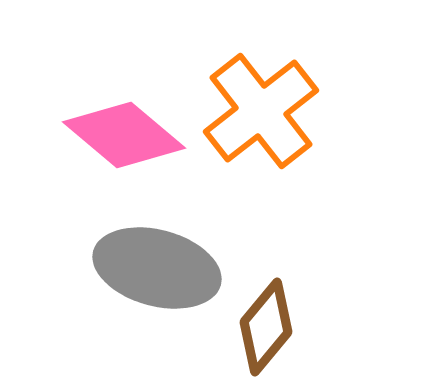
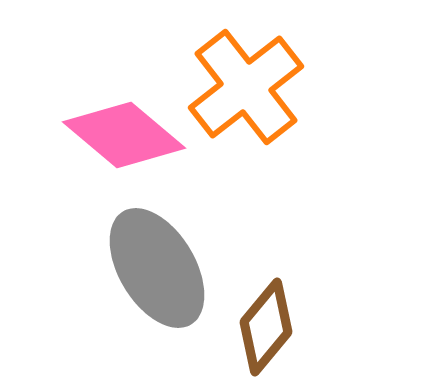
orange cross: moved 15 px left, 24 px up
gray ellipse: rotated 44 degrees clockwise
